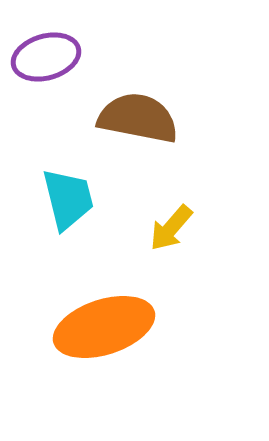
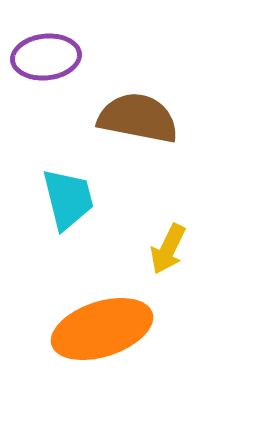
purple ellipse: rotated 10 degrees clockwise
yellow arrow: moved 3 px left, 21 px down; rotated 15 degrees counterclockwise
orange ellipse: moved 2 px left, 2 px down
